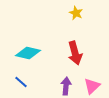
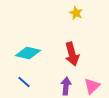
red arrow: moved 3 px left, 1 px down
blue line: moved 3 px right
